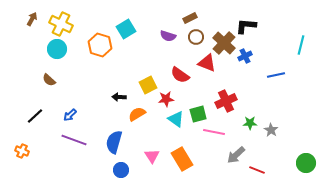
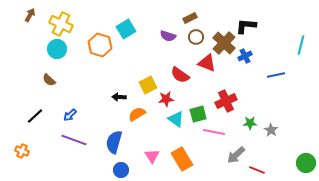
brown arrow: moved 2 px left, 4 px up
